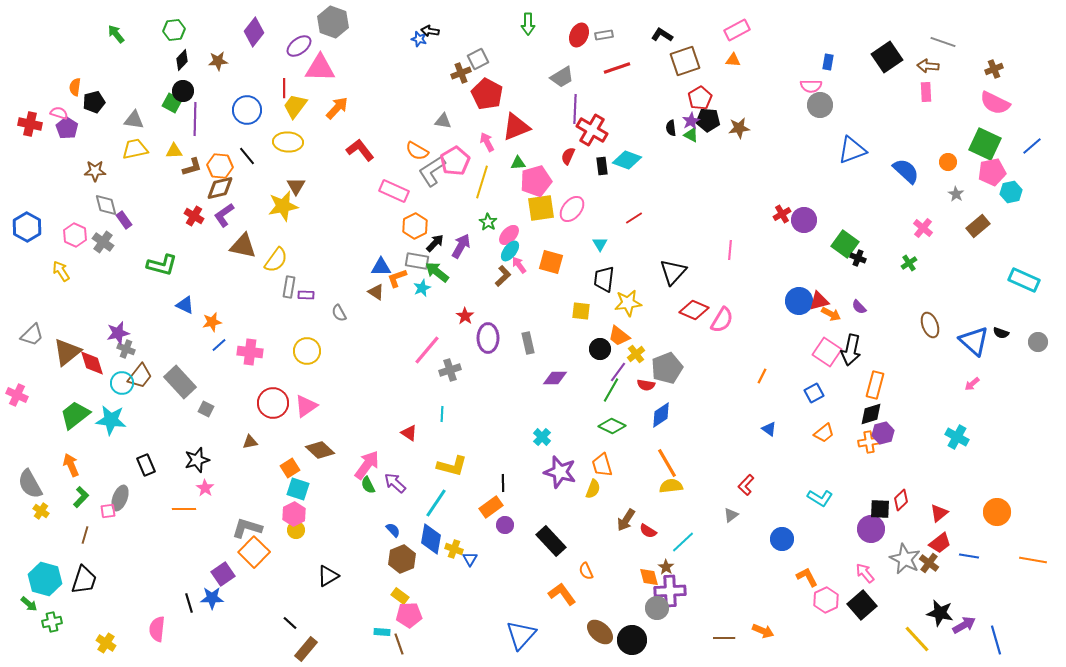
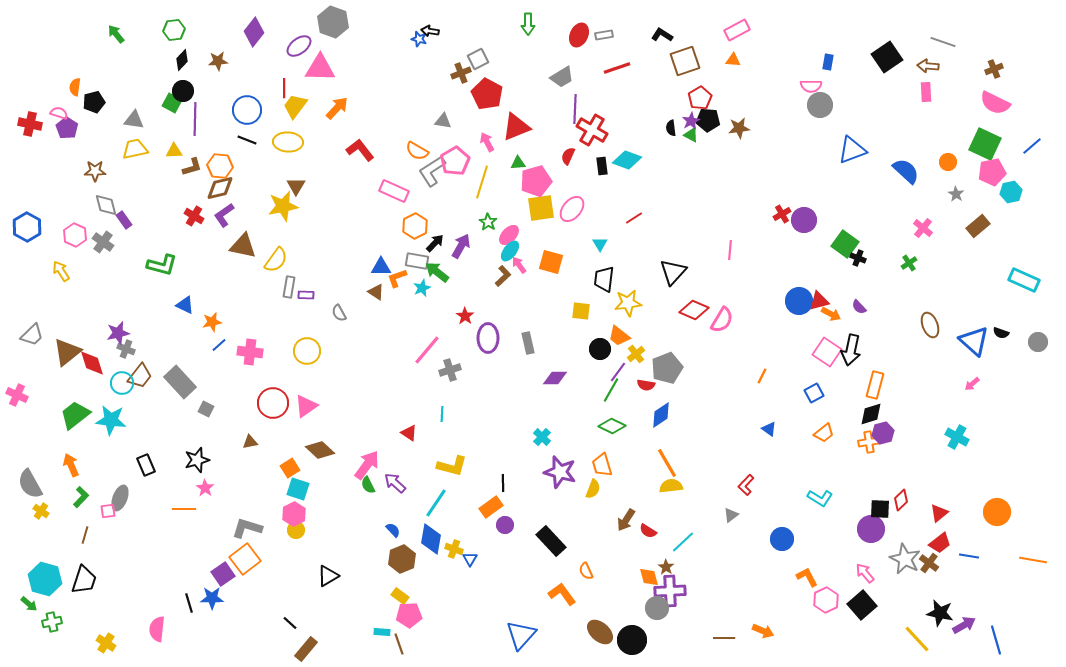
black line at (247, 156): moved 16 px up; rotated 30 degrees counterclockwise
orange square at (254, 552): moved 9 px left, 7 px down; rotated 8 degrees clockwise
